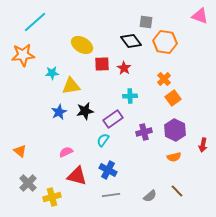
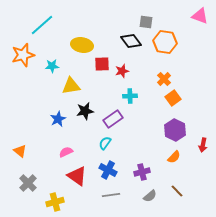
cyan line: moved 7 px right, 3 px down
yellow ellipse: rotated 20 degrees counterclockwise
orange star: rotated 10 degrees counterclockwise
red star: moved 2 px left, 3 px down; rotated 24 degrees clockwise
cyan star: moved 7 px up
blue star: moved 1 px left, 7 px down
purple cross: moved 2 px left, 40 px down
cyan semicircle: moved 2 px right, 3 px down
orange semicircle: rotated 32 degrees counterclockwise
red triangle: rotated 20 degrees clockwise
yellow cross: moved 3 px right, 5 px down
